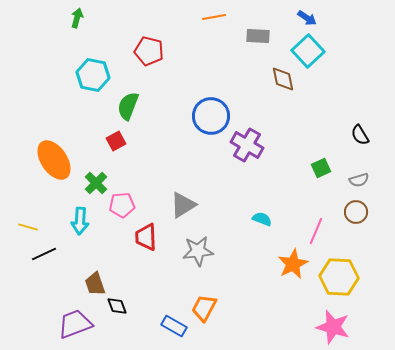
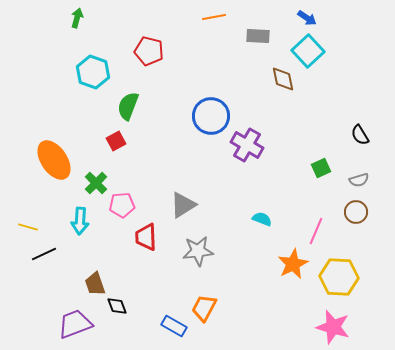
cyan hexagon: moved 3 px up; rotated 8 degrees clockwise
